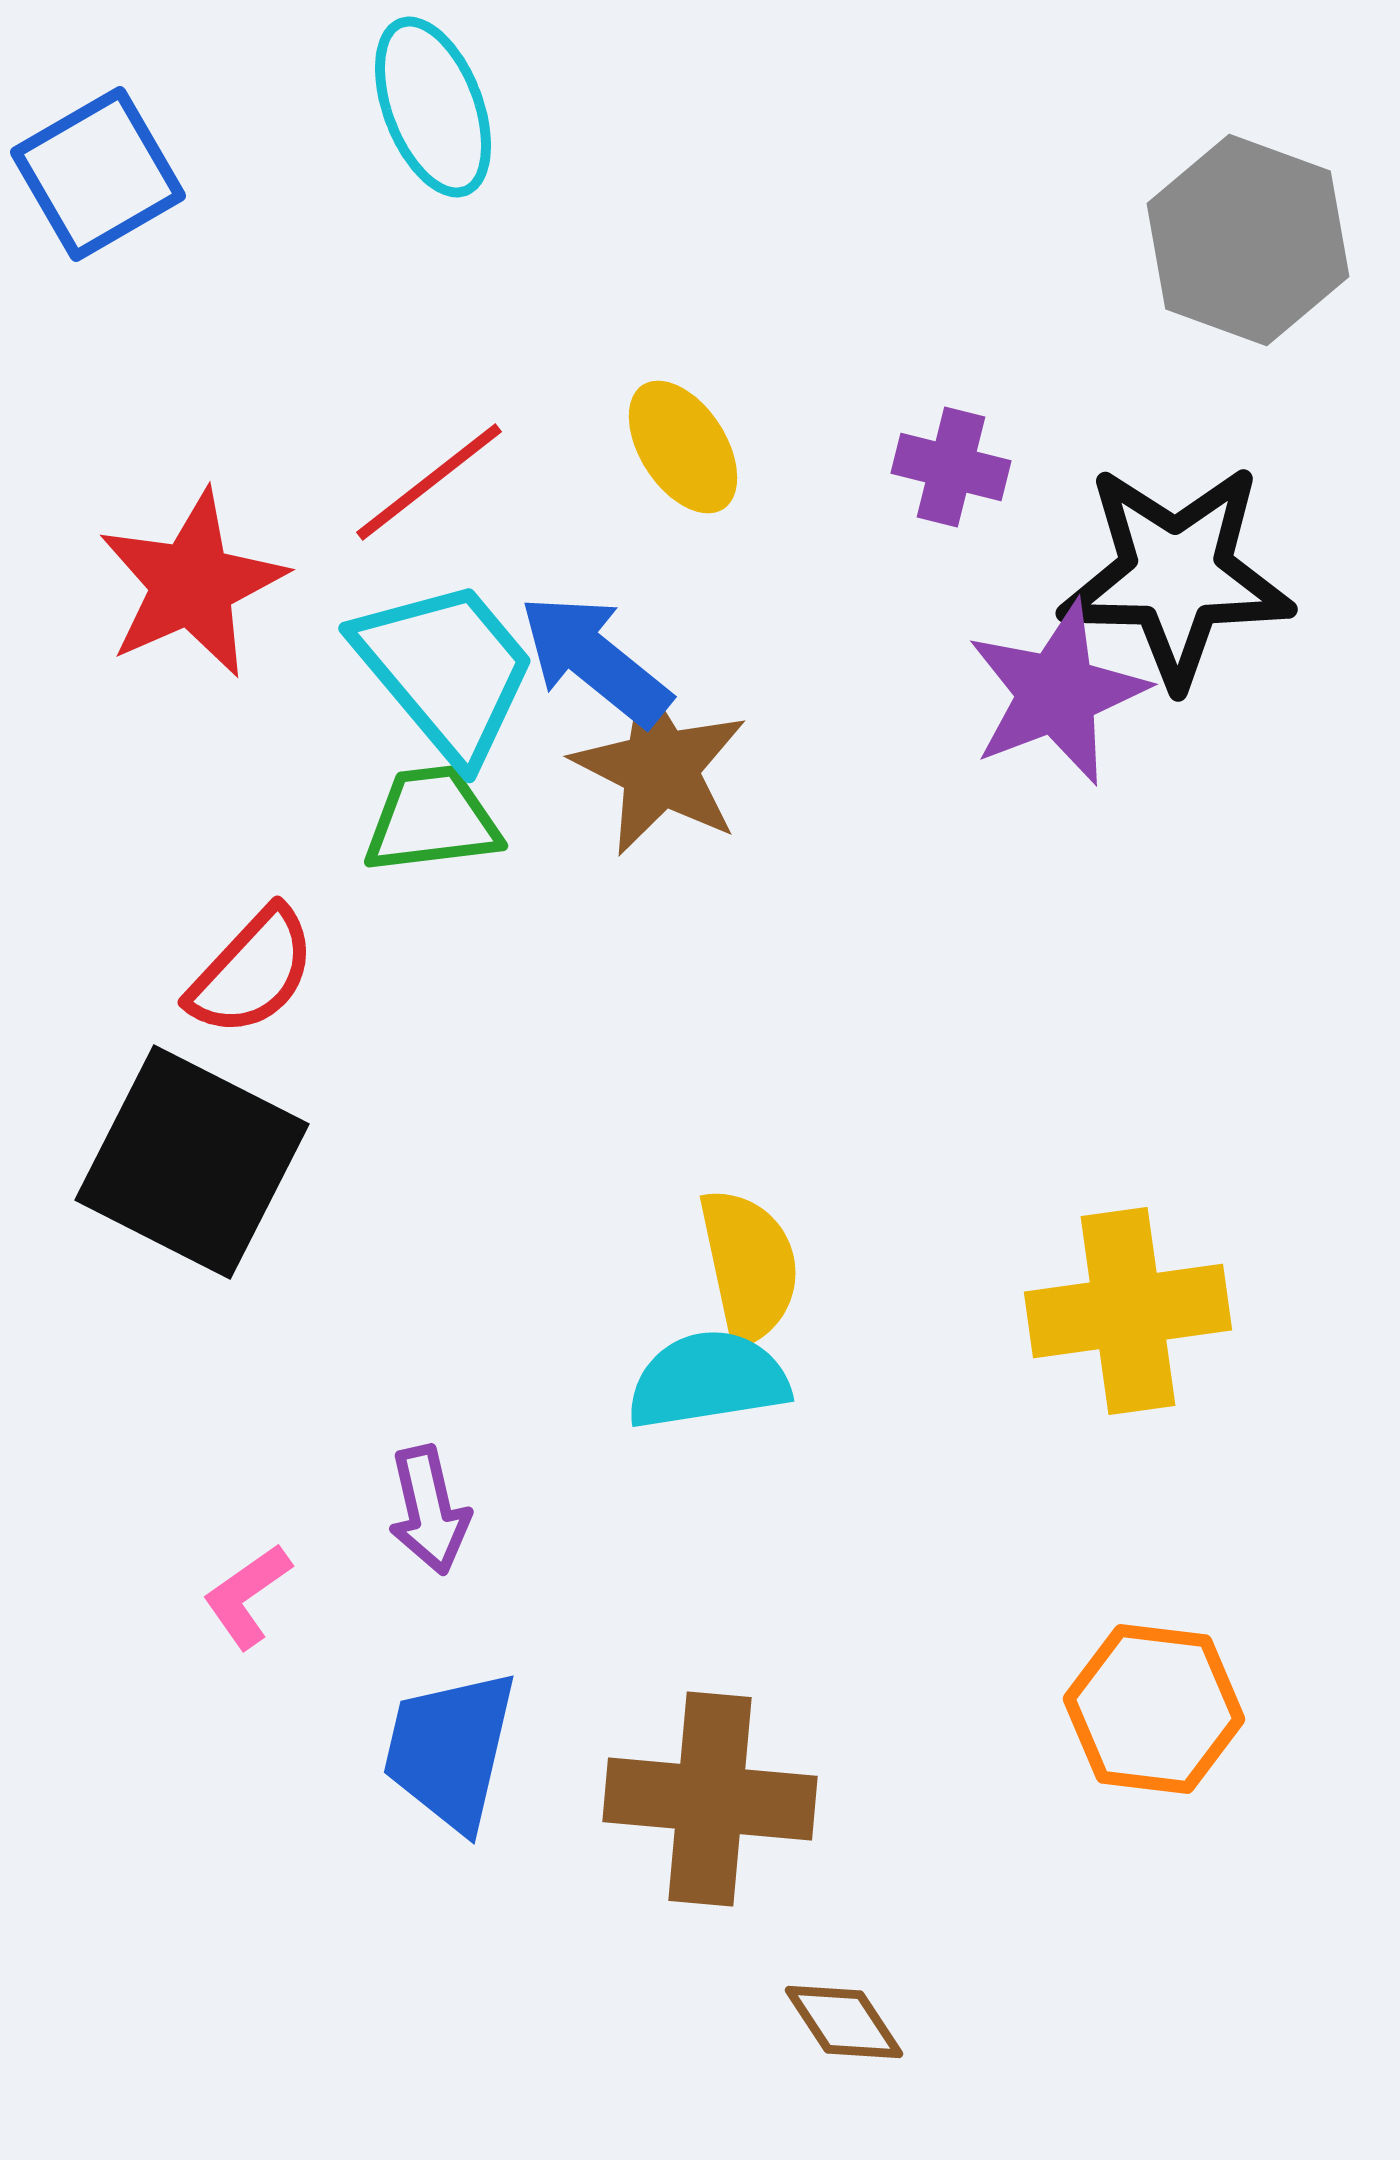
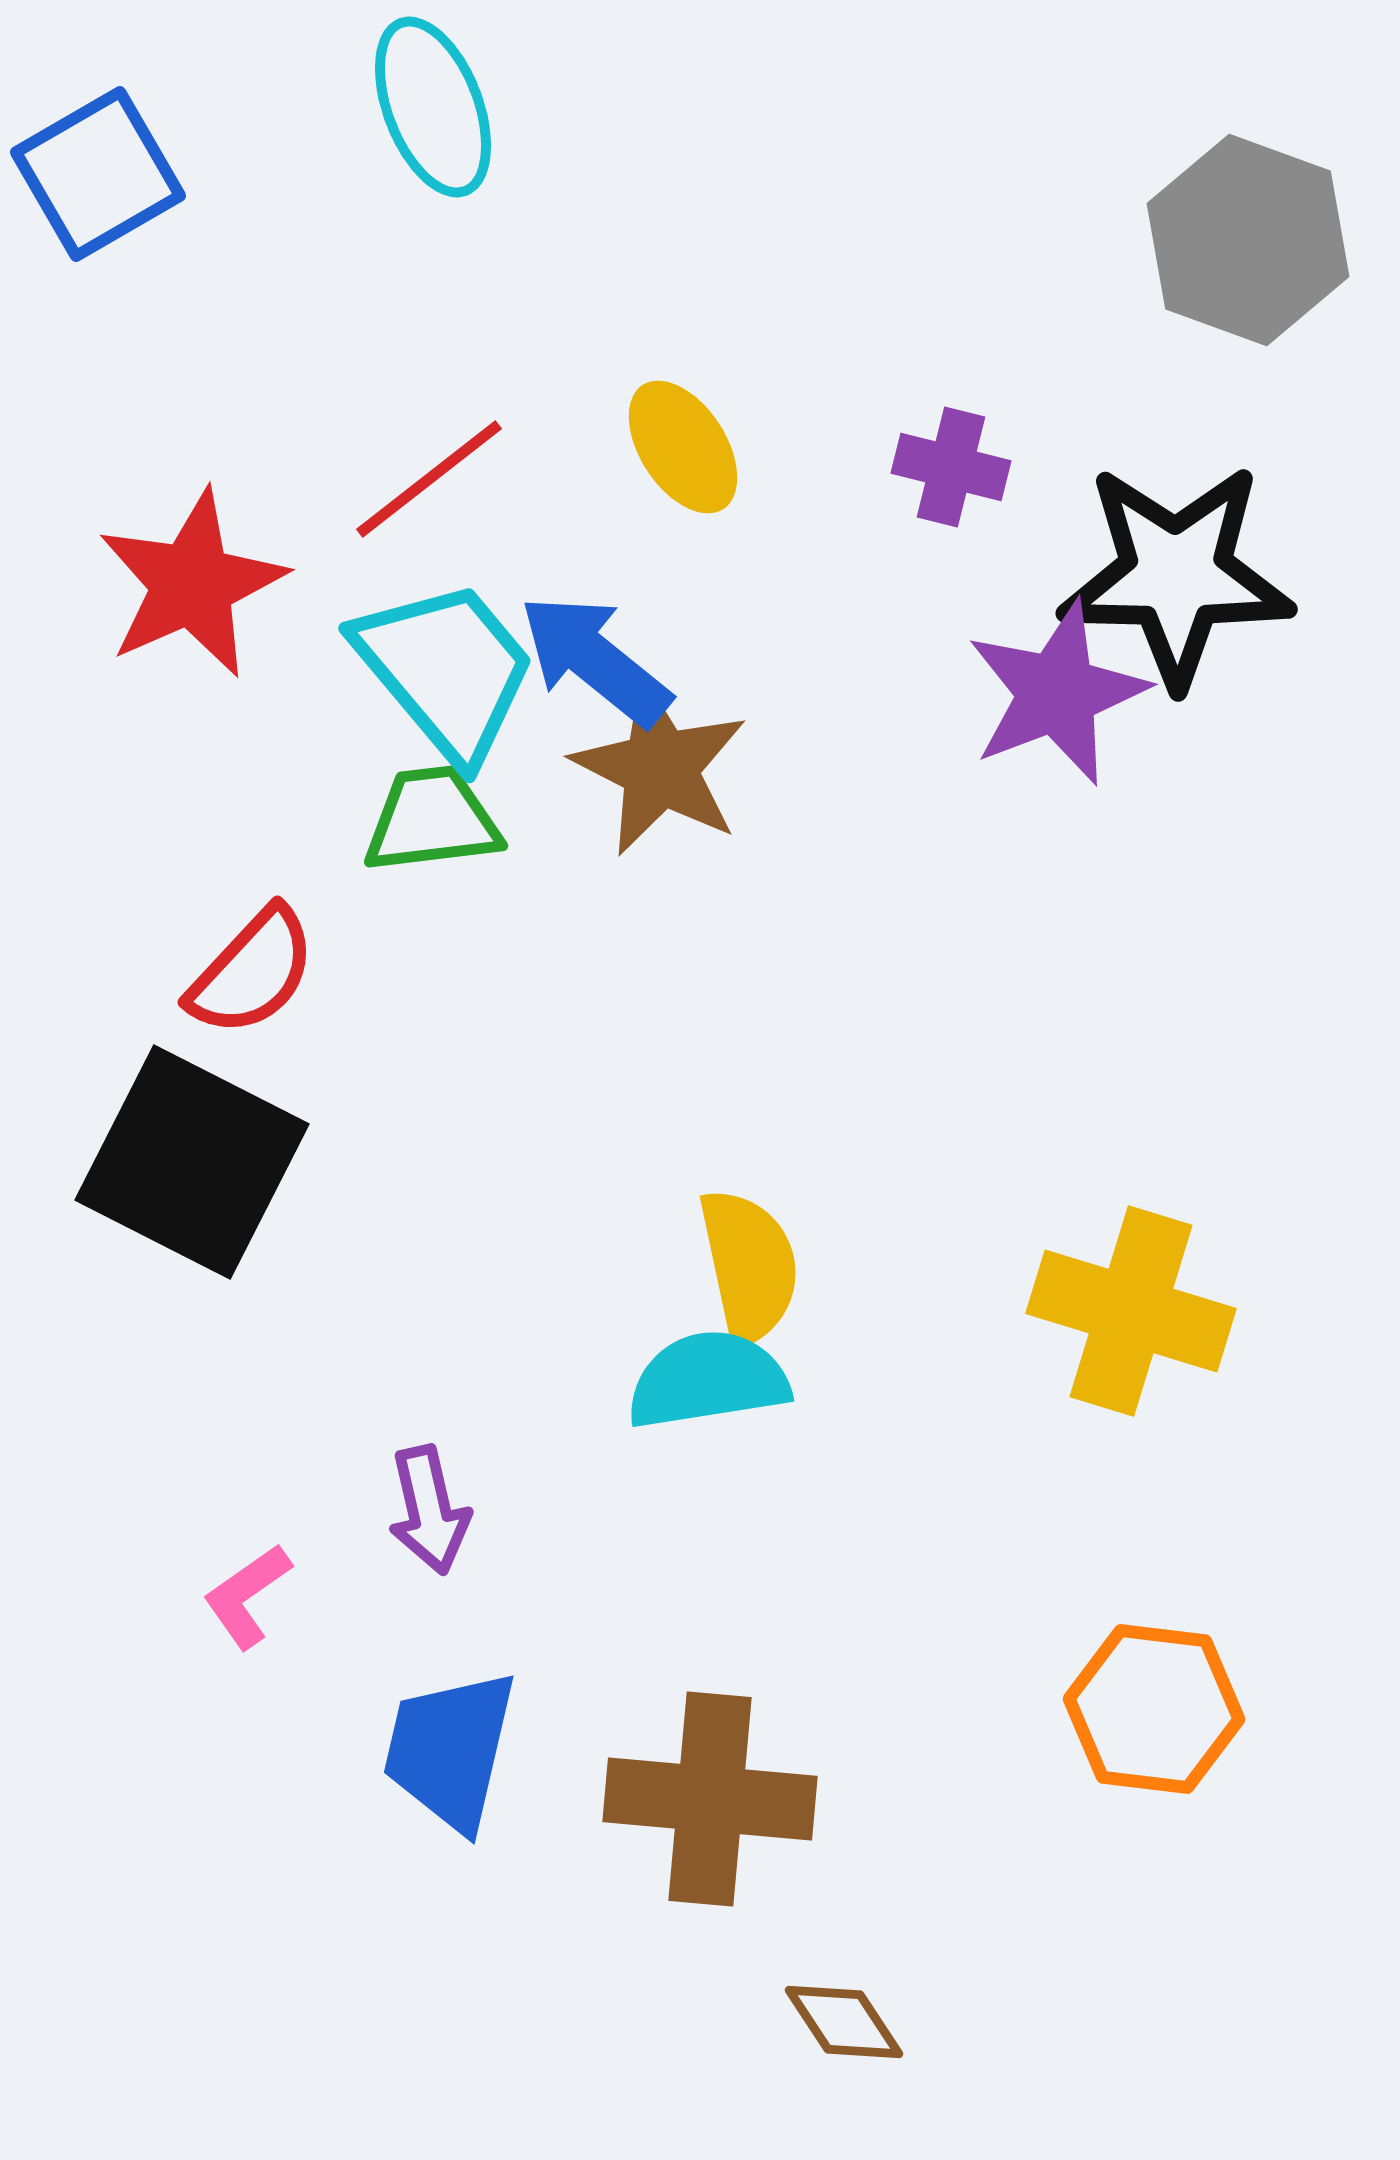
red line: moved 3 px up
yellow cross: moved 3 px right; rotated 25 degrees clockwise
